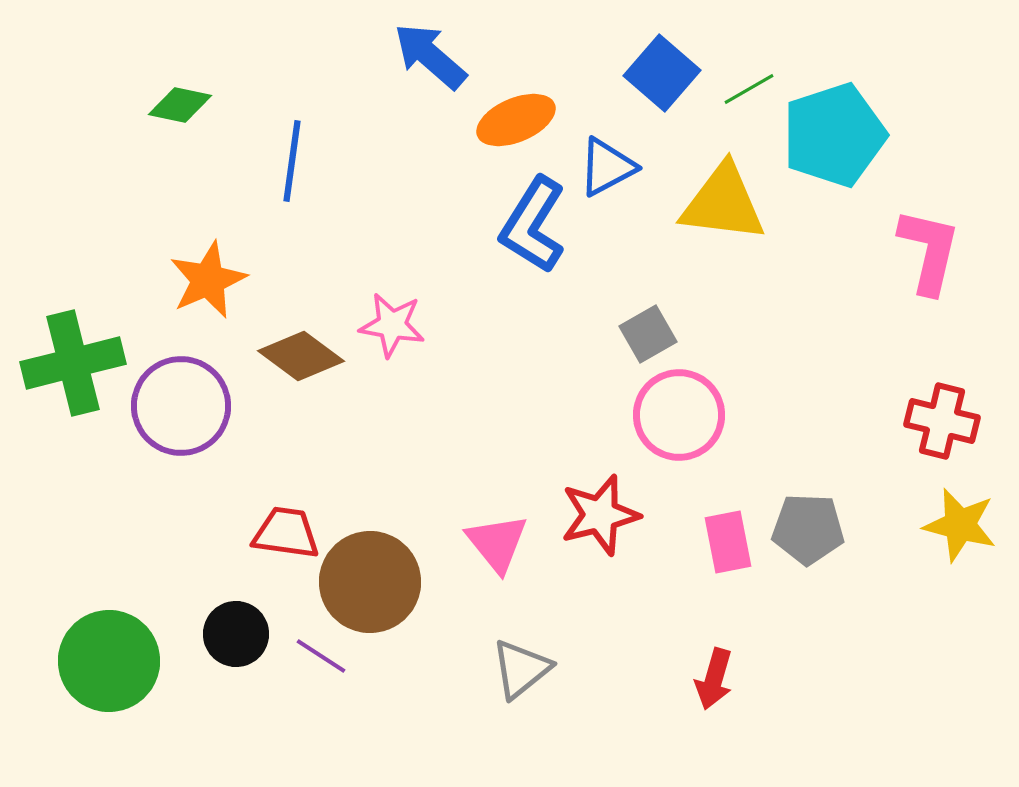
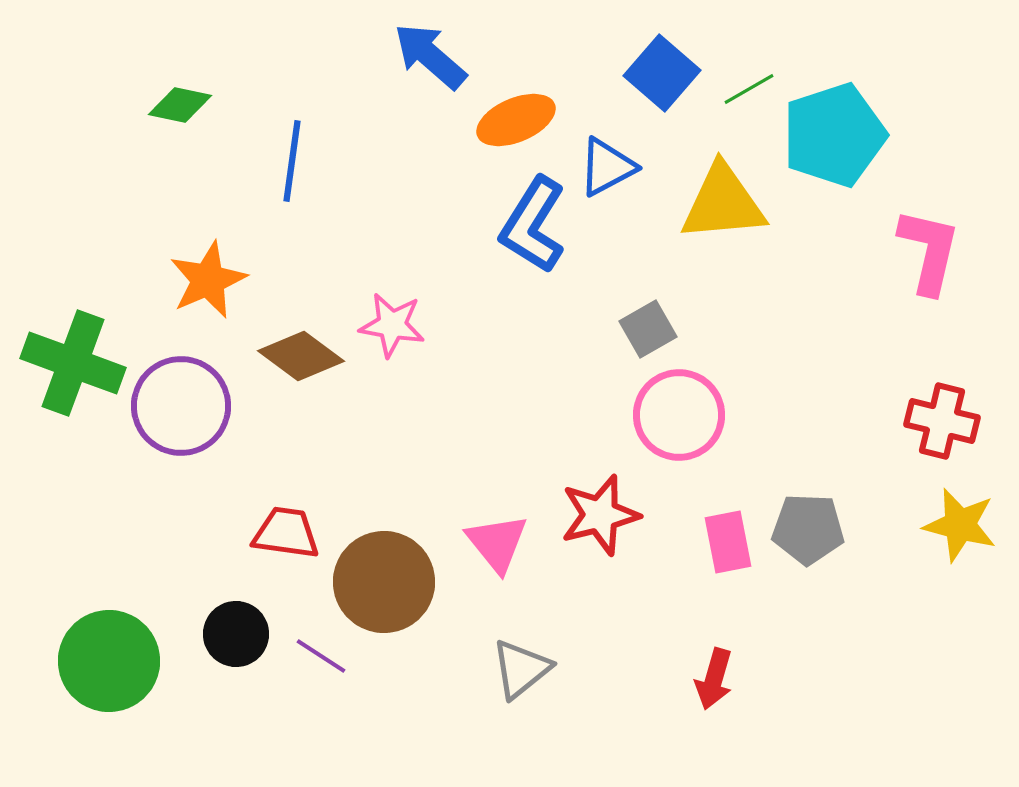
yellow triangle: rotated 12 degrees counterclockwise
gray square: moved 5 px up
green cross: rotated 34 degrees clockwise
brown circle: moved 14 px right
